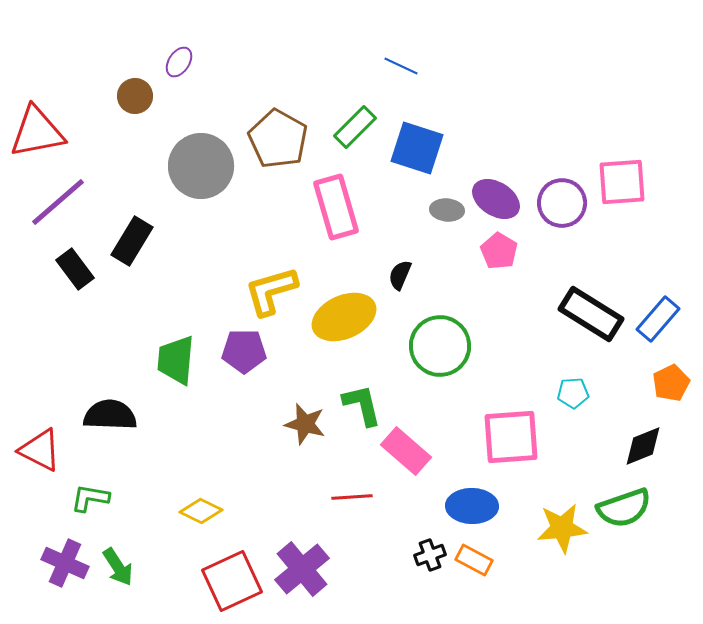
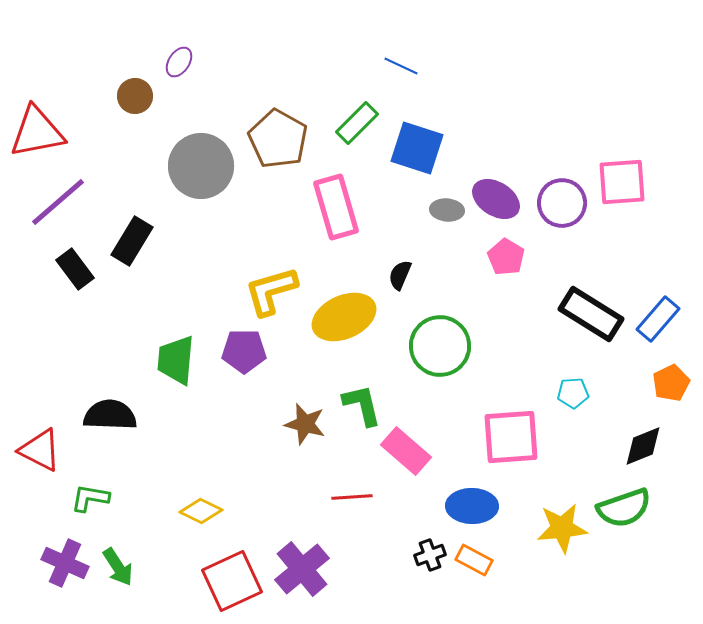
green rectangle at (355, 127): moved 2 px right, 4 px up
pink pentagon at (499, 251): moved 7 px right, 6 px down
